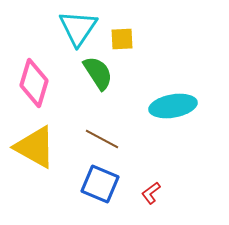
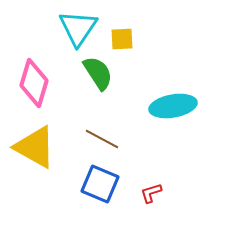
red L-shape: rotated 20 degrees clockwise
